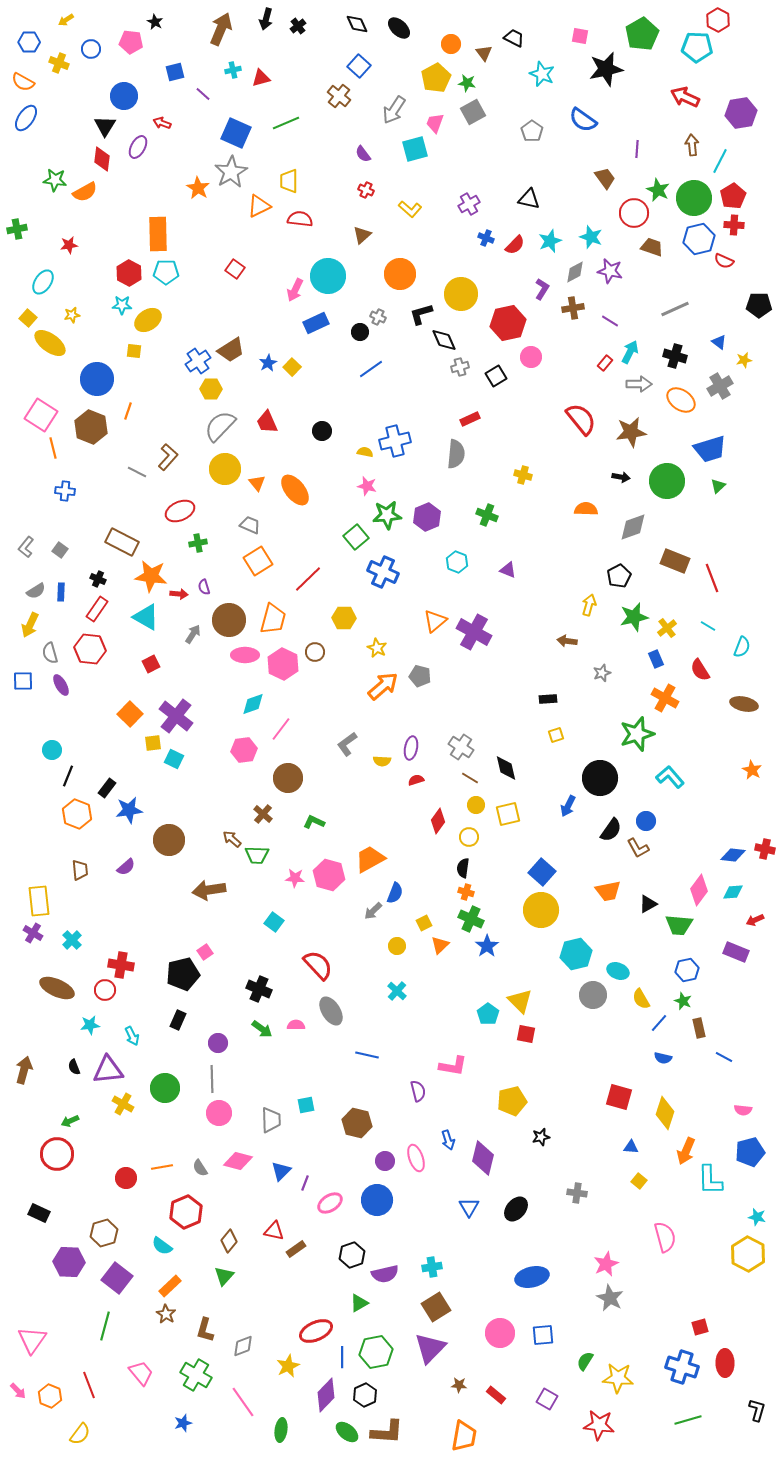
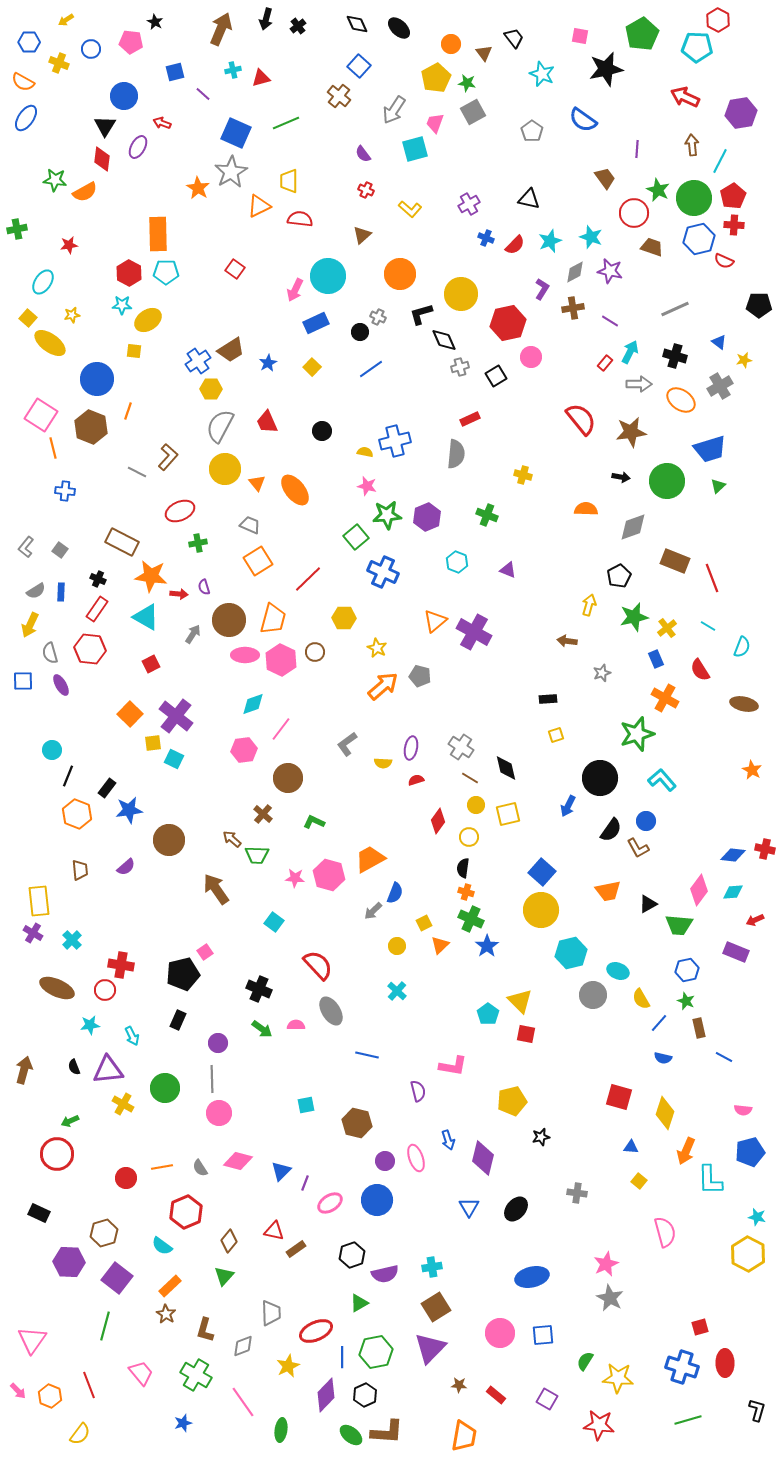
black trapezoid at (514, 38): rotated 25 degrees clockwise
yellow square at (292, 367): moved 20 px right
gray semicircle at (220, 426): rotated 16 degrees counterclockwise
pink hexagon at (283, 664): moved 2 px left, 4 px up
yellow semicircle at (382, 761): moved 1 px right, 2 px down
cyan L-shape at (670, 777): moved 8 px left, 3 px down
brown arrow at (209, 890): moved 7 px right, 1 px up; rotated 64 degrees clockwise
cyan hexagon at (576, 954): moved 5 px left, 1 px up
green star at (683, 1001): moved 3 px right
gray trapezoid at (271, 1120): moved 193 px down
pink semicircle at (665, 1237): moved 5 px up
green ellipse at (347, 1432): moved 4 px right, 3 px down
